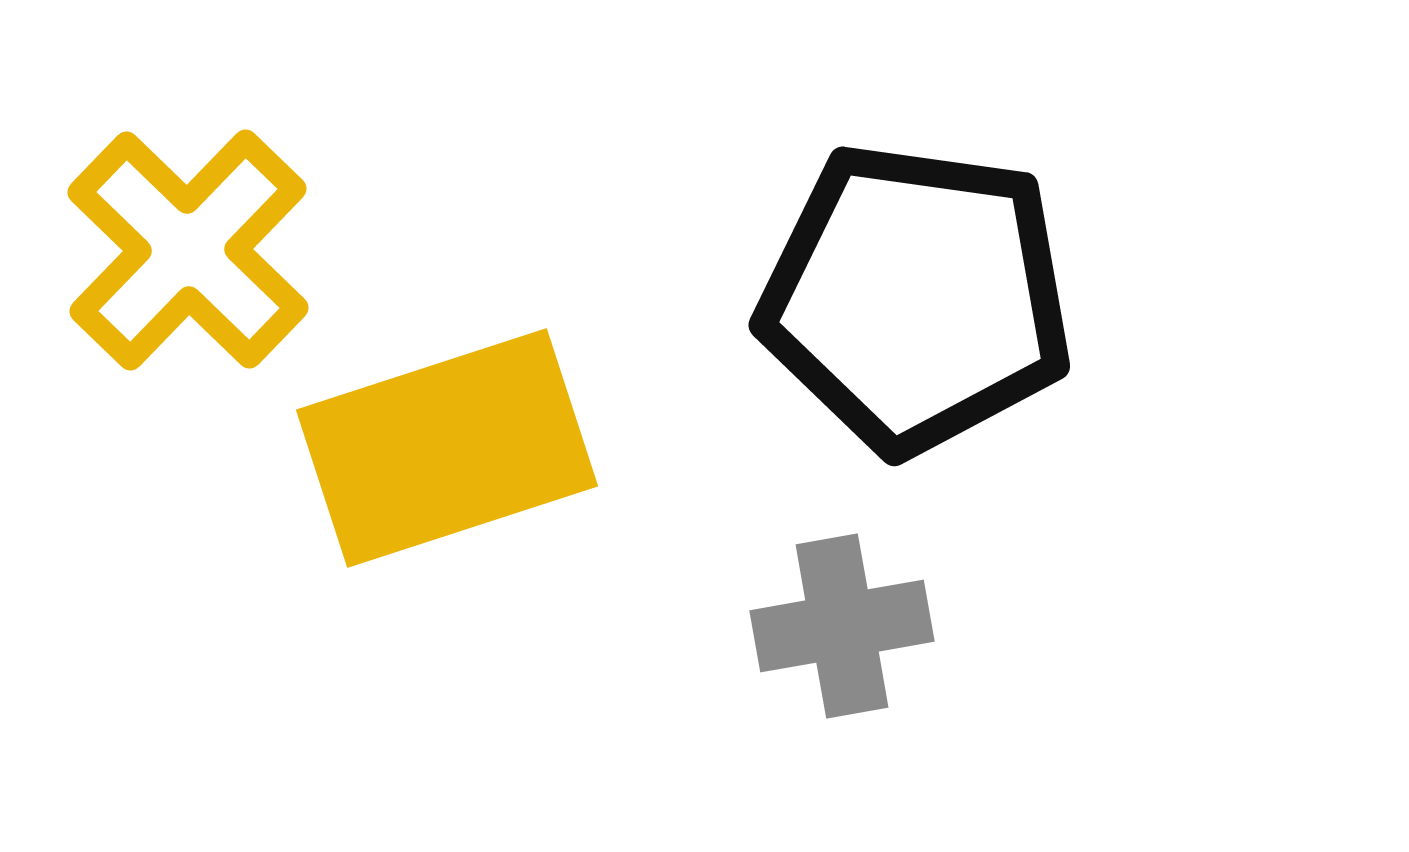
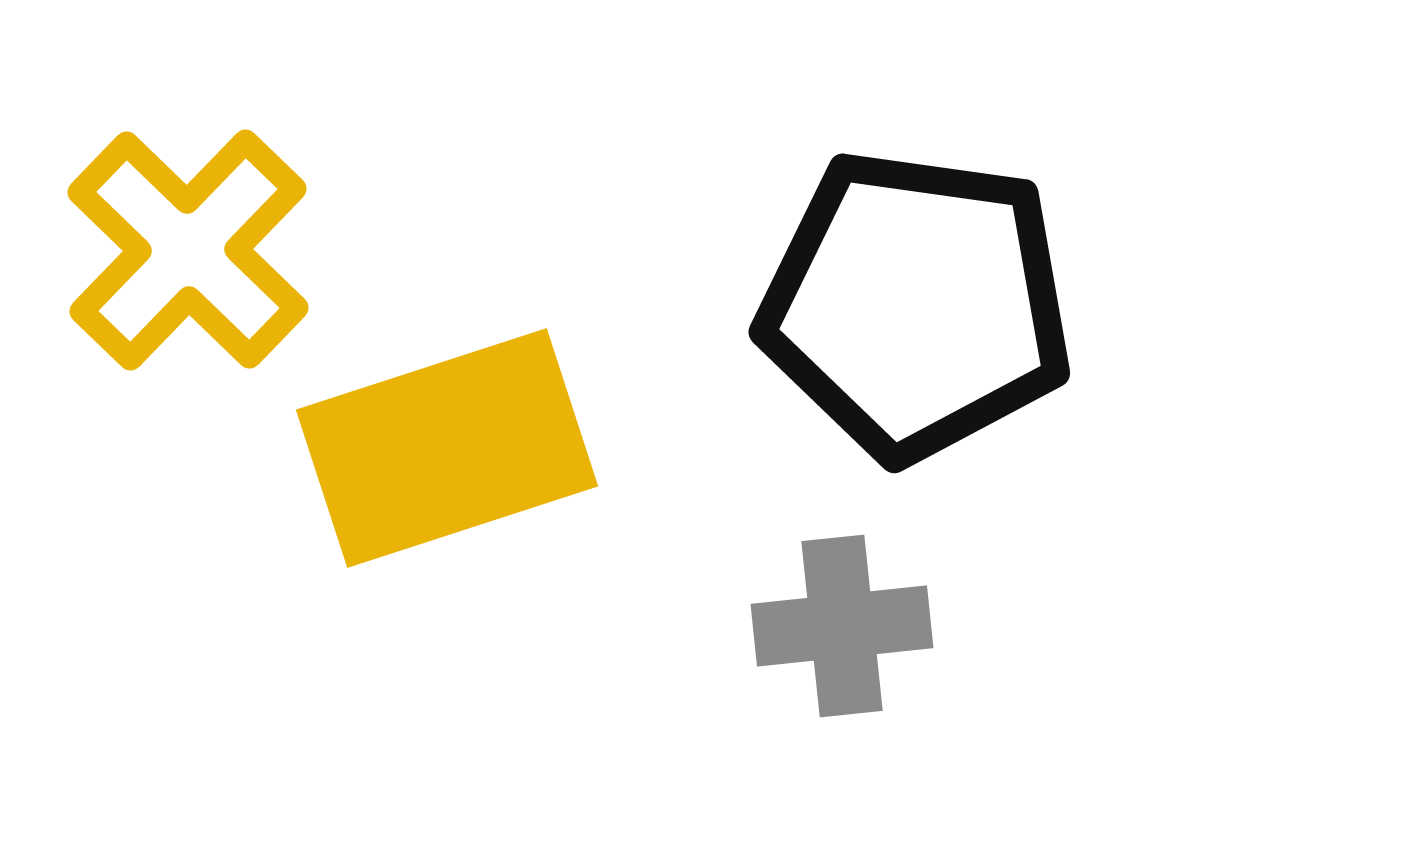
black pentagon: moved 7 px down
gray cross: rotated 4 degrees clockwise
